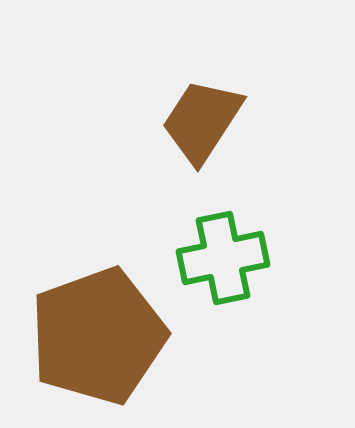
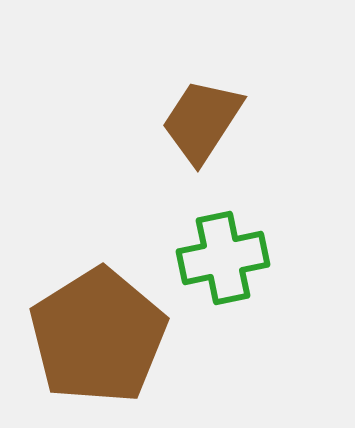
brown pentagon: rotated 12 degrees counterclockwise
